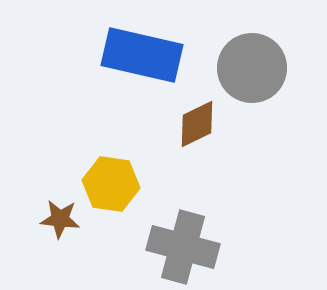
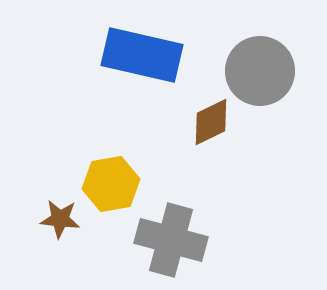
gray circle: moved 8 px right, 3 px down
brown diamond: moved 14 px right, 2 px up
yellow hexagon: rotated 18 degrees counterclockwise
gray cross: moved 12 px left, 7 px up
